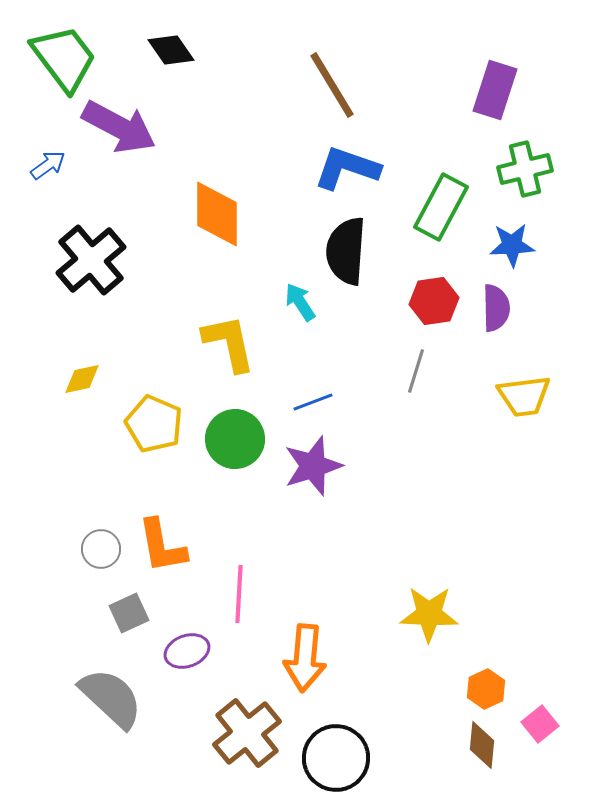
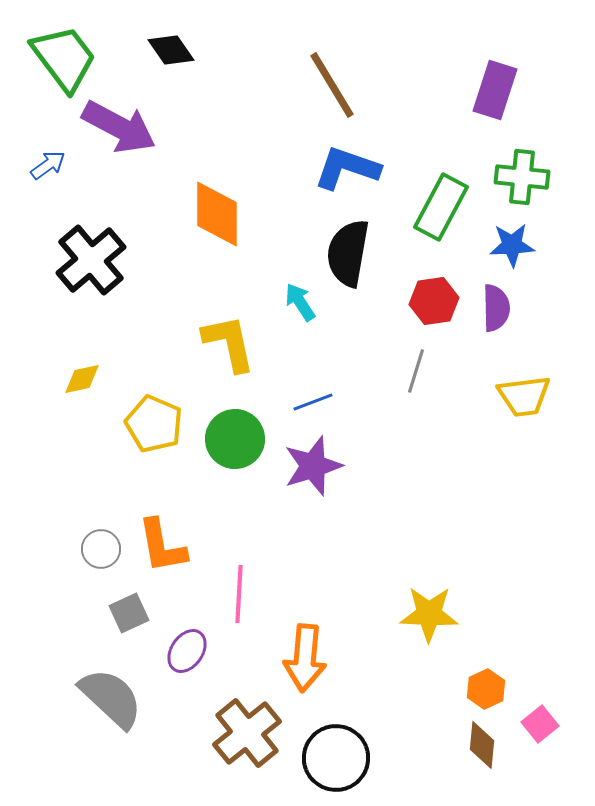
green cross: moved 3 px left, 8 px down; rotated 20 degrees clockwise
black semicircle: moved 2 px right, 2 px down; rotated 6 degrees clockwise
purple ellipse: rotated 36 degrees counterclockwise
